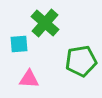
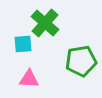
cyan square: moved 4 px right
